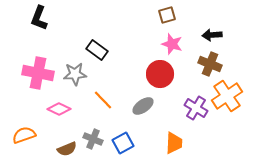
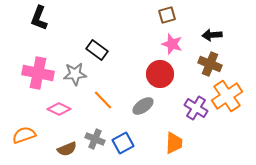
gray cross: moved 2 px right
